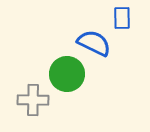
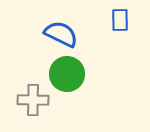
blue rectangle: moved 2 px left, 2 px down
blue semicircle: moved 33 px left, 9 px up
